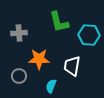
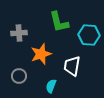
orange star: moved 2 px right, 5 px up; rotated 20 degrees counterclockwise
